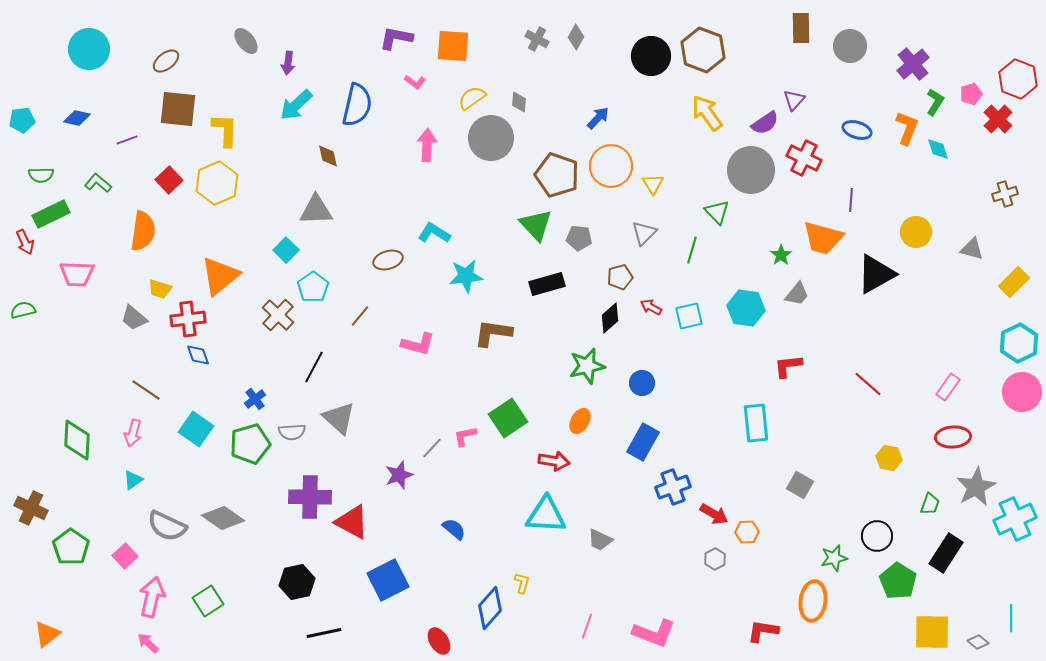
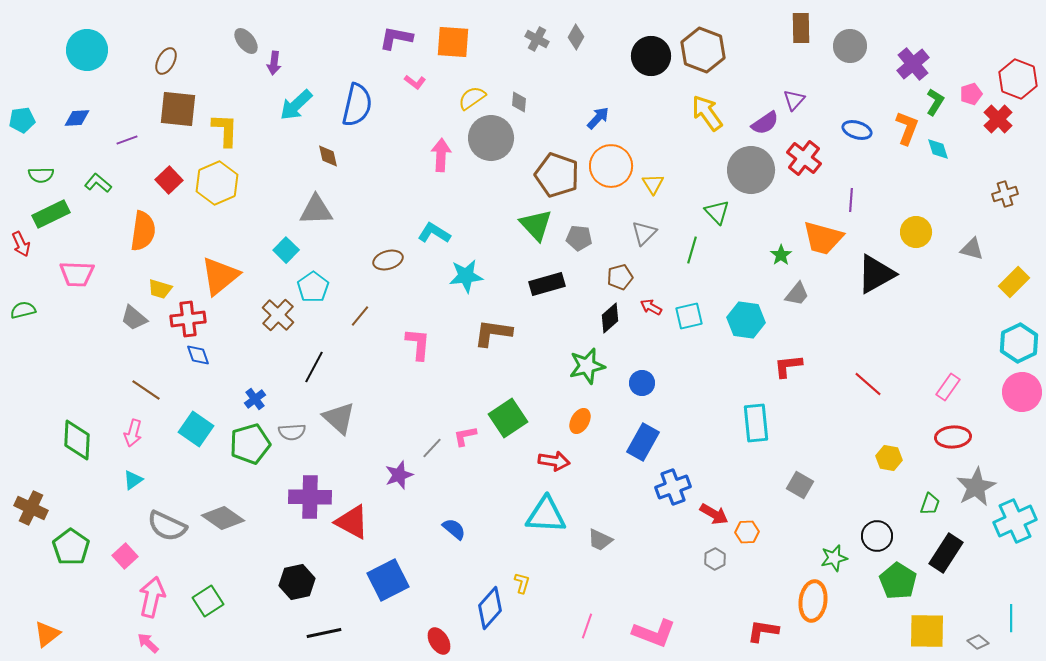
orange square at (453, 46): moved 4 px up
cyan circle at (89, 49): moved 2 px left, 1 px down
brown ellipse at (166, 61): rotated 24 degrees counterclockwise
purple arrow at (288, 63): moved 14 px left
blue diamond at (77, 118): rotated 16 degrees counterclockwise
pink arrow at (427, 145): moved 14 px right, 10 px down
red cross at (804, 158): rotated 12 degrees clockwise
red arrow at (25, 242): moved 4 px left, 2 px down
cyan hexagon at (746, 308): moved 12 px down
pink L-shape at (418, 344): rotated 100 degrees counterclockwise
cyan cross at (1015, 519): moved 2 px down
yellow square at (932, 632): moved 5 px left, 1 px up
